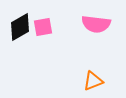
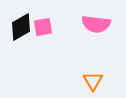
black diamond: moved 1 px right
orange triangle: rotated 40 degrees counterclockwise
